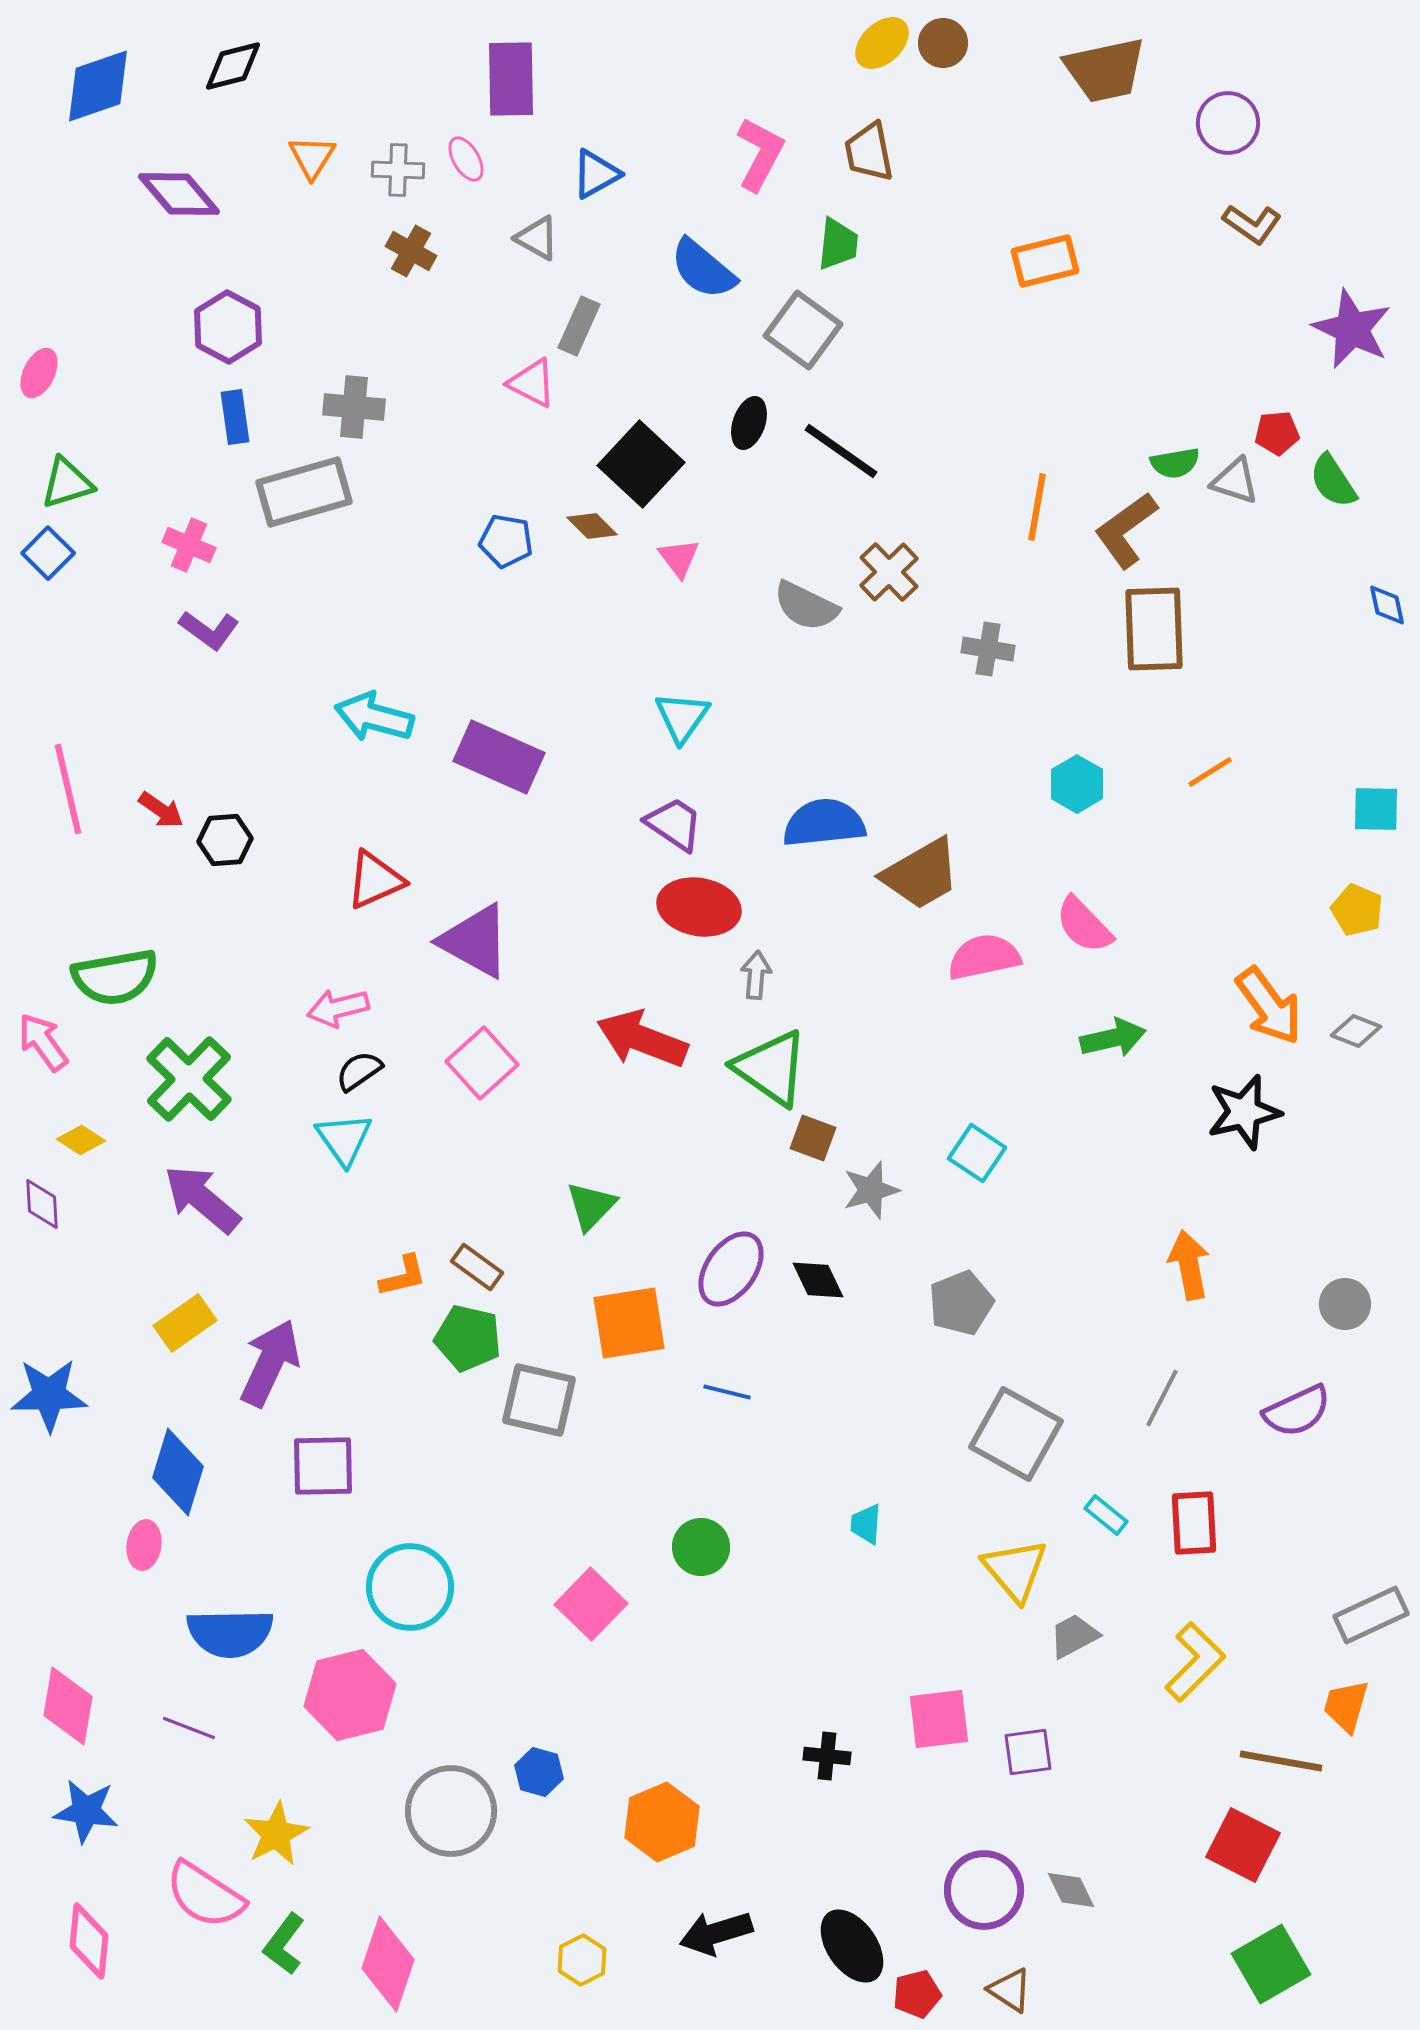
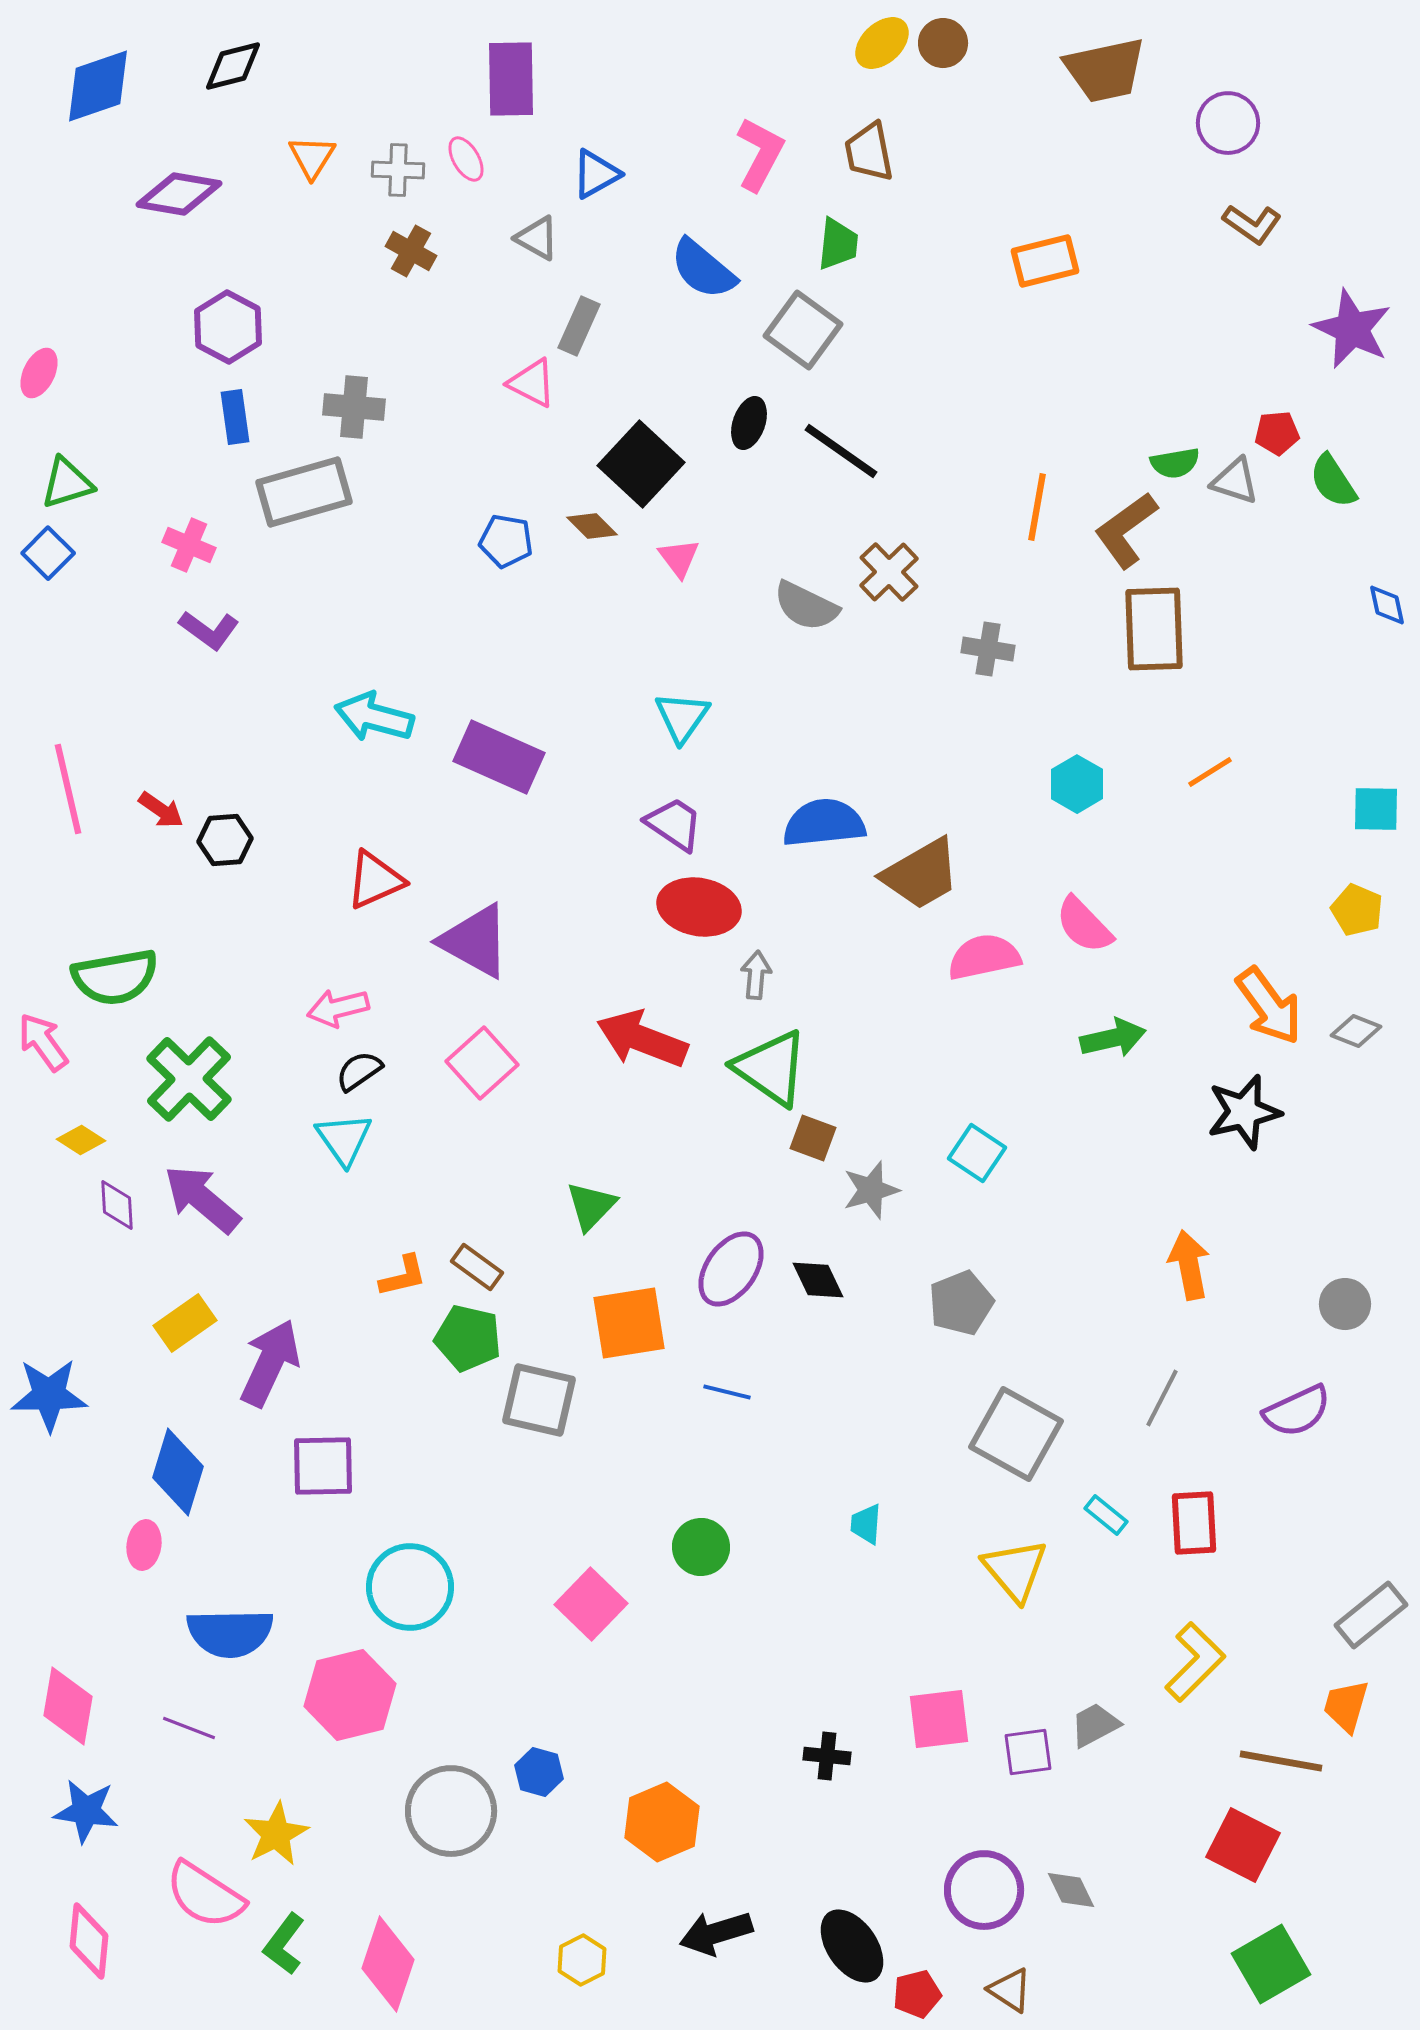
purple diamond at (179, 194): rotated 40 degrees counterclockwise
purple diamond at (42, 1204): moved 75 px right, 1 px down
gray rectangle at (1371, 1615): rotated 14 degrees counterclockwise
gray trapezoid at (1074, 1636): moved 21 px right, 89 px down
